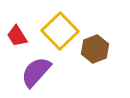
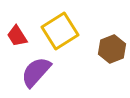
yellow square: rotated 12 degrees clockwise
brown hexagon: moved 17 px right
